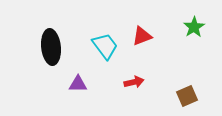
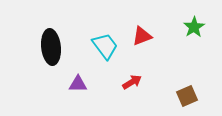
red arrow: moved 2 px left; rotated 18 degrees counterclockwise
